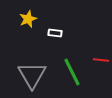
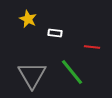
yellow star: rotated 24 degrees counterclockwise
red line: moved 9 px left, 13 px up
green line: rotated 12 degrees counterclockwise
